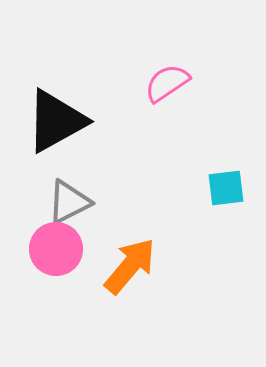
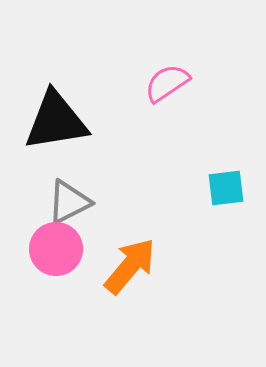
black triangle: rotated 20 degrees clockwise
